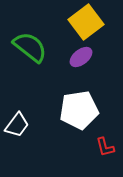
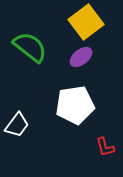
white pentagon: moved 4 px left, 5 px up
